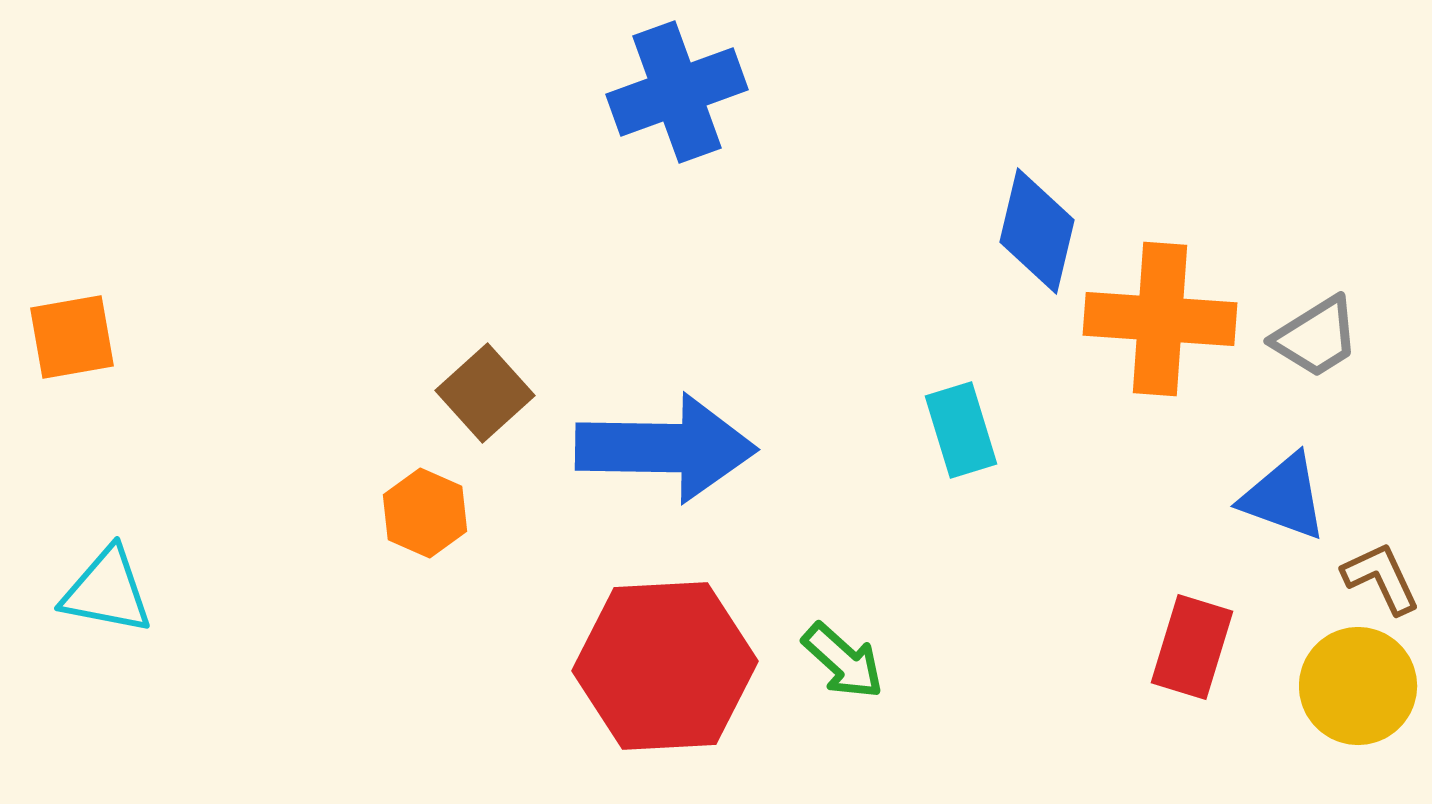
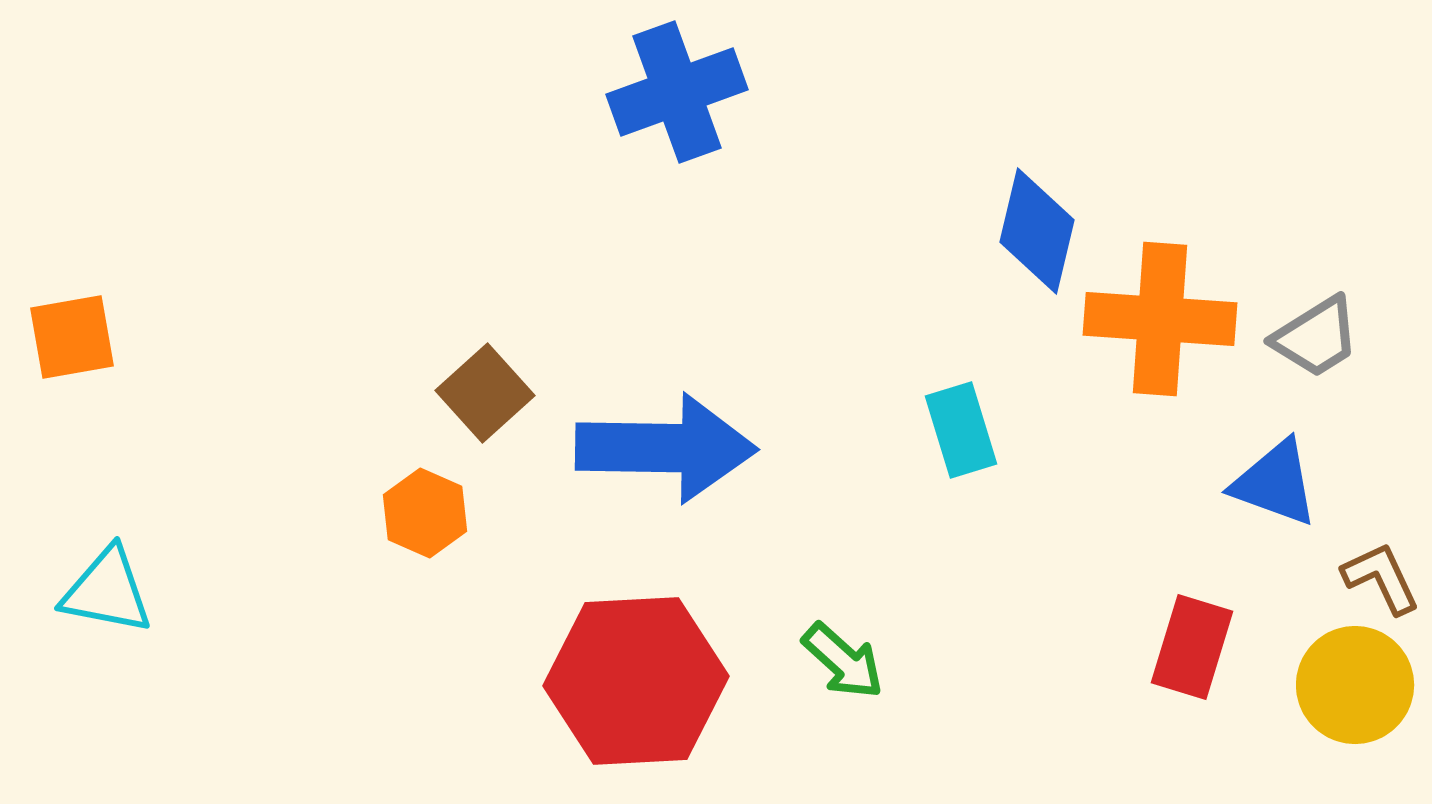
blue triangle: moved 9 px left, 14 px up
red hexagon: moved 29 px left, 15 px down
yellow circle: moved 3 px left, 1 px up
